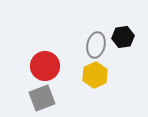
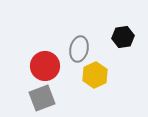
gray ellipse: moved 17 px left, 4 px down
